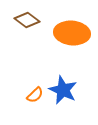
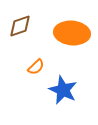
brown diamond: moved 7 px left, 6 px down; rotated 55 degrees counterclockwise
orange semicircle: moved 1 px right, 28 px up
